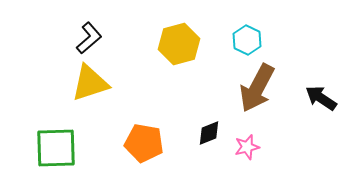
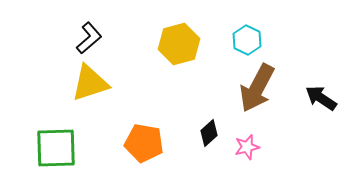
black diamond: rotated 20 degrees counterclockwise
